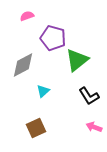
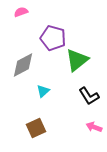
pink semicircle: moved 6 px left, 4 px up
